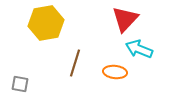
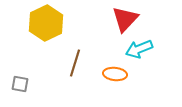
yellow hexagon: rotated 16 degrees counterclockwise
cyan arrow: rotated 44 degrees counterclockwise
orange ellipse: moved 2 px down
